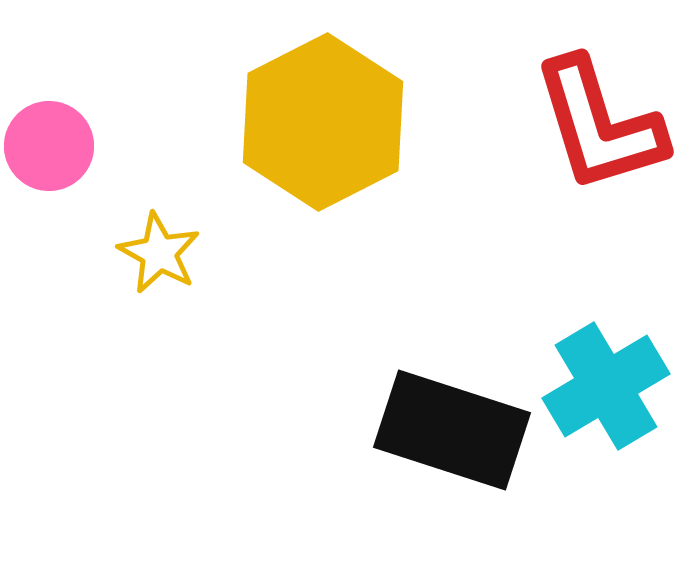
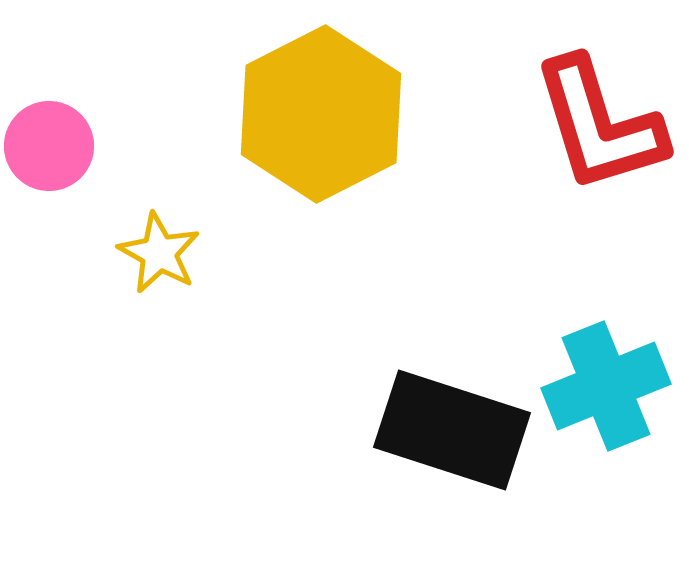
yellow hexagon: moved 2 px left, 8 px up
cyan cross: rotated 9 degrees clockwise
